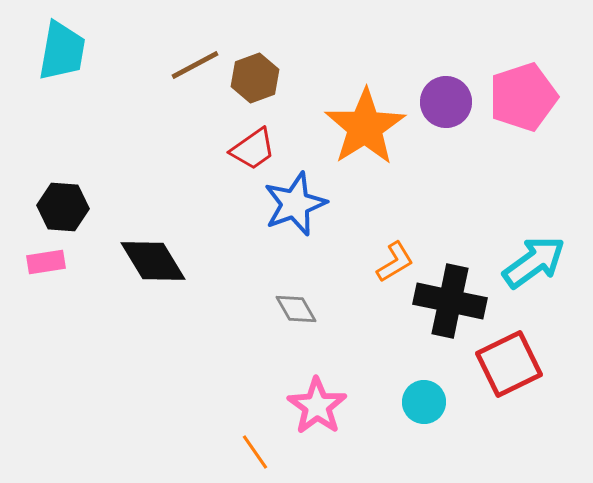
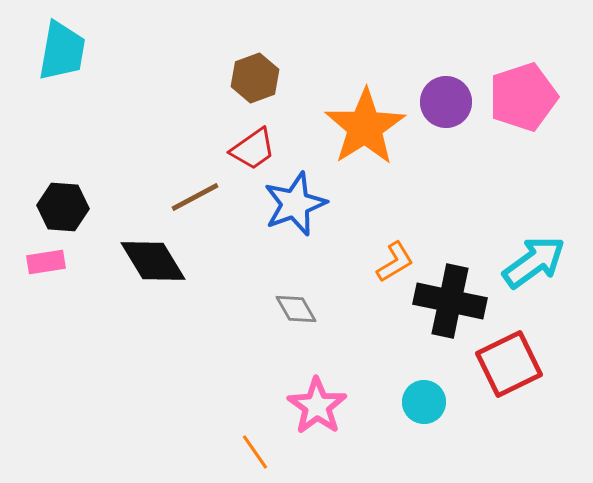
brown line: moved 132 px down
